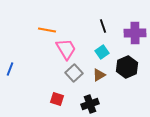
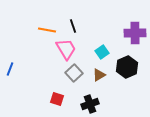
black line: moved 30 px left
